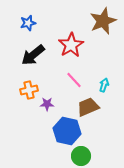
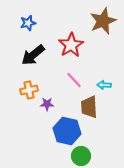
cyan arrow: rotated 104 degrees counterclockwise
brown trapezoid: moved 1 px right; rotated 70 degrees counterclockwise
